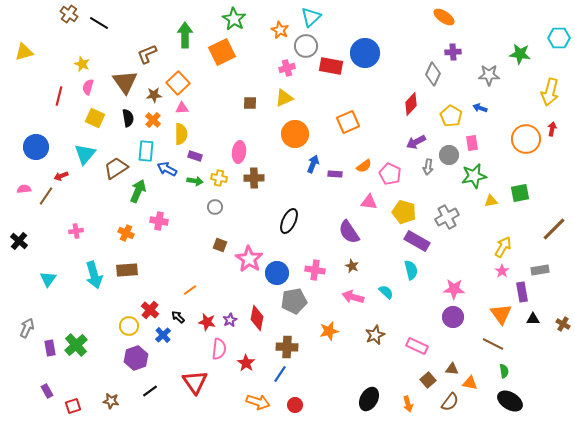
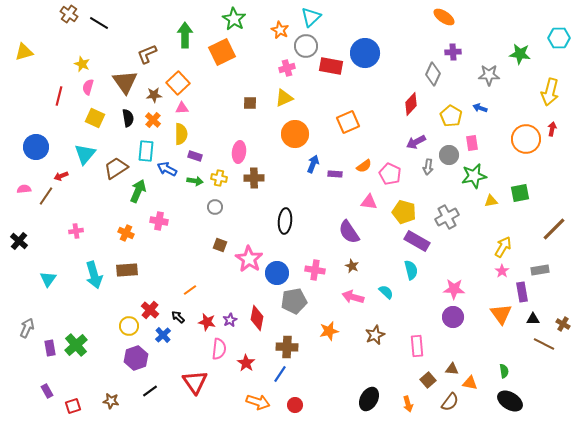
black ellipse at (289, 221): moved 4 px left; rotated 20 degrees counterclockwise
brown line at (493, 344): moved 51 px right
pink rectangle at (417, 346): rotated 60 degrees clockwise
